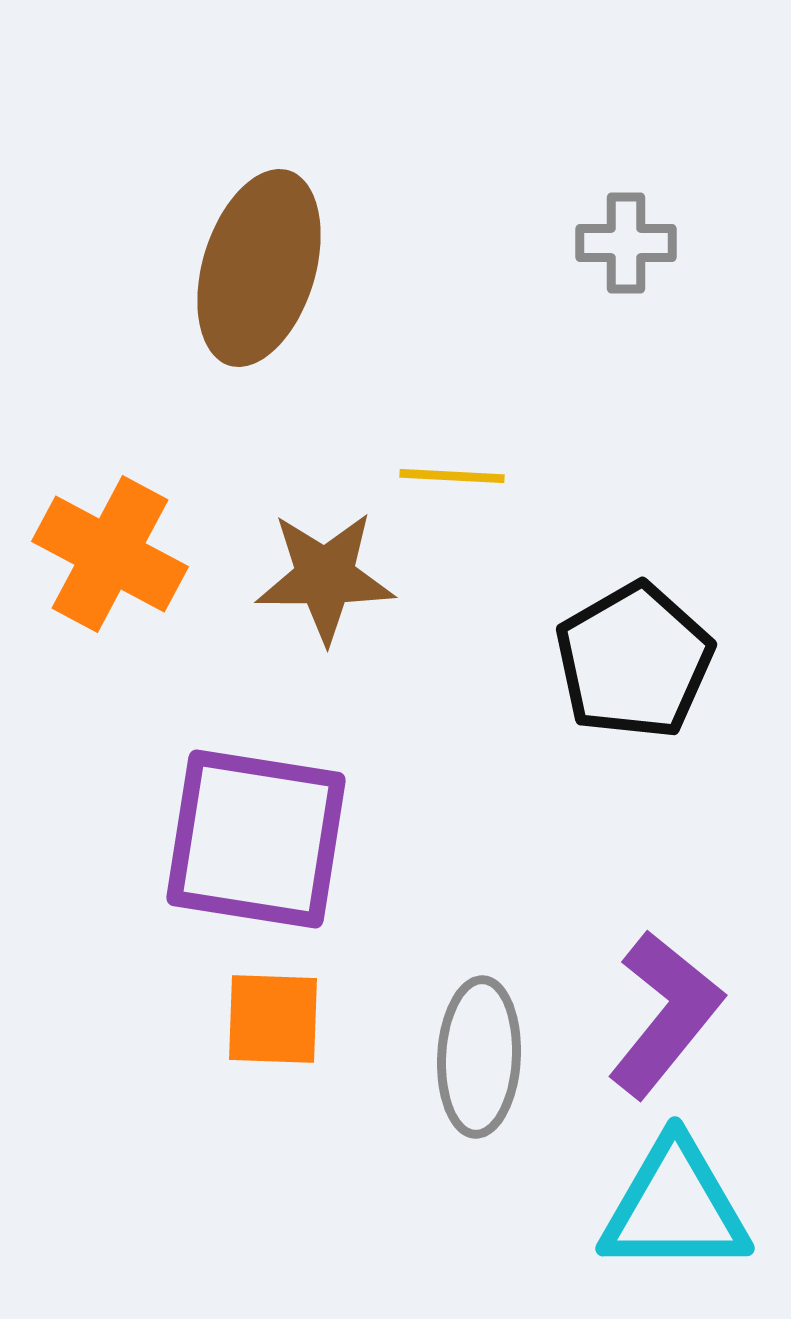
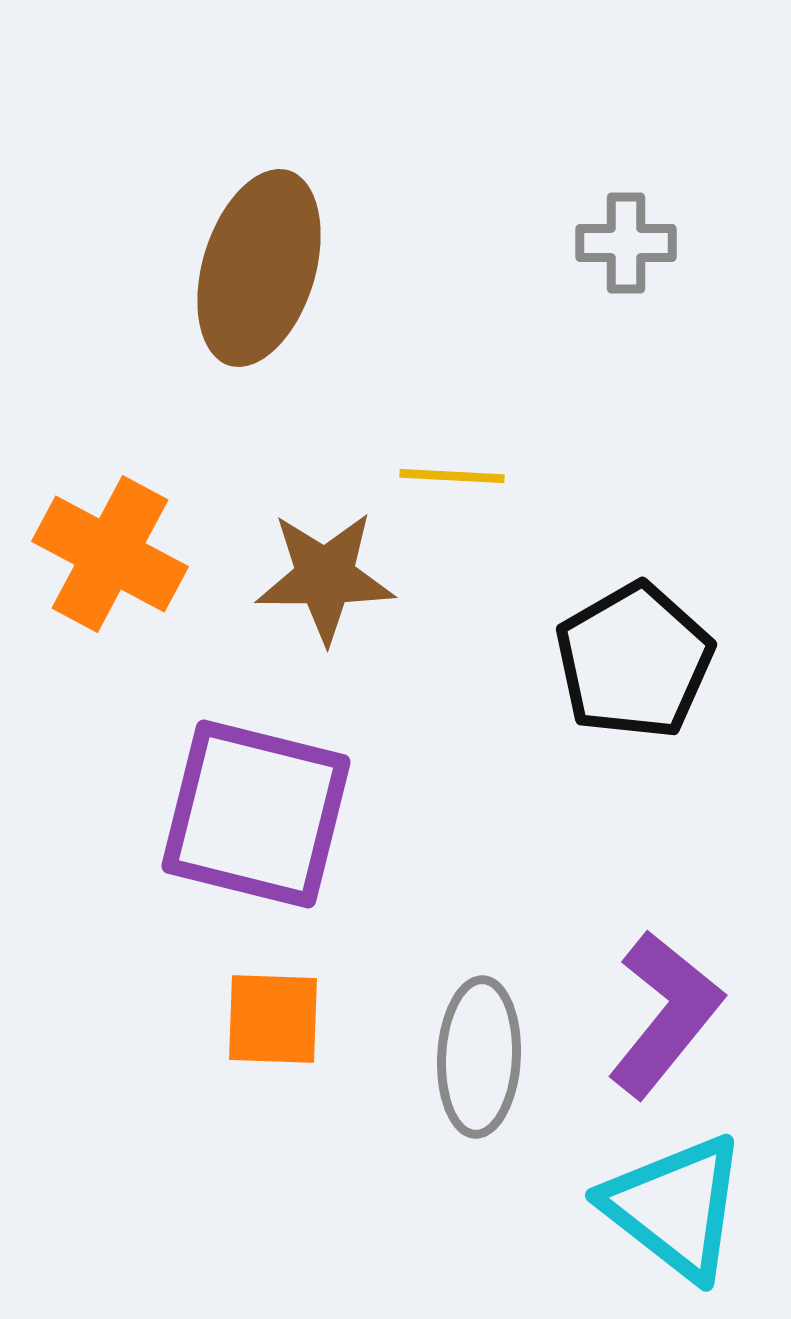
purple square: moved 25 px up; rotated 5 degrees clockwise
cyan triangle: rotated 38 degrees clockwise
